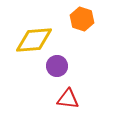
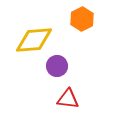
orange hexagon: rotated 15 degrees clockwise
